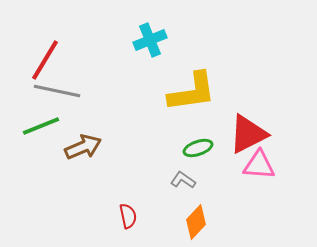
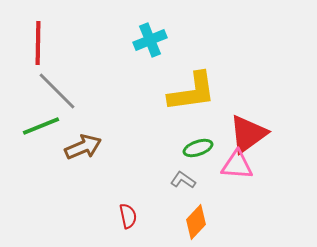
red line: moved 7 px left, 17 px up; rotated 30 degrees counterclockwise
gray line: rotated 33 degrees clockwise
red triangle: rotated 9 degrees counterclockwise
pink triangle: moved 22 px left
